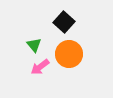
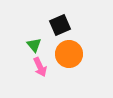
black square: moved 4 px left, 3 px down; rotated 25 degrees clockwise
pink arrow: rotated 78 degrees counterclockwise
